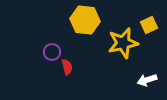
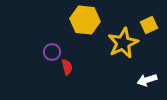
yellow star: rotated 12 degrees counterclockwise
